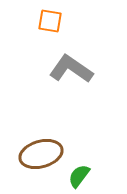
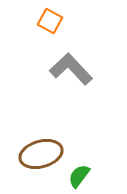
orange square: rotated 20 degrees clockwise
gray L-shape: rotated 12 degrees clockwise
